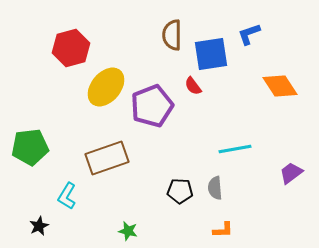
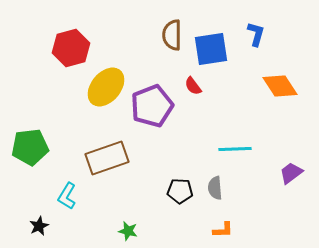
blue L-shape: moved 7 px right; rotated 125 degrees clockwise
blue square: moved 5 px up
cyan line: rotated 8 degrees clockwise
